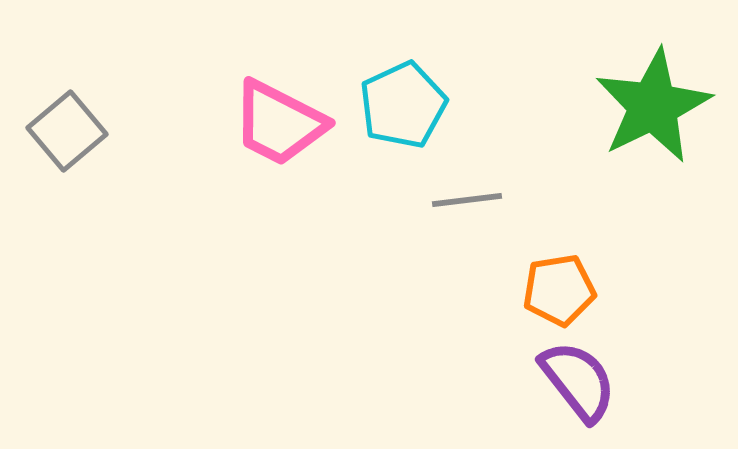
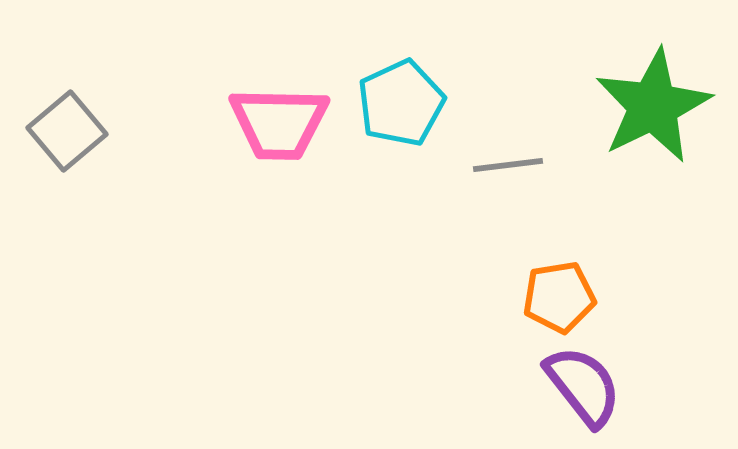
cyan pentagon: moved 2 px left, 2 px up
pink trapezoid: rotated 26 degrees counterclockwise
gray line: moved 41 px right, 35 px up
orange pentagon: moved 7 px down
purple semicircle: moved 5 px right, 5 px down
